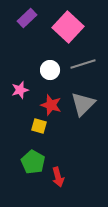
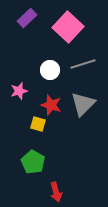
pink star: moved 1 px left, 1 px down
yellow square: moved 1 px left, 2 px up
red arrow: moved 2 px left, 15 px down
